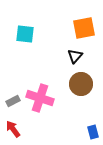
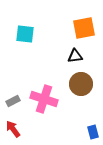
black triangle: rotated 42 degrees clockwise
pink cross: moved 4 px right, 1 px down
